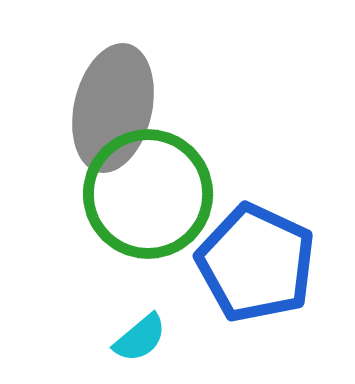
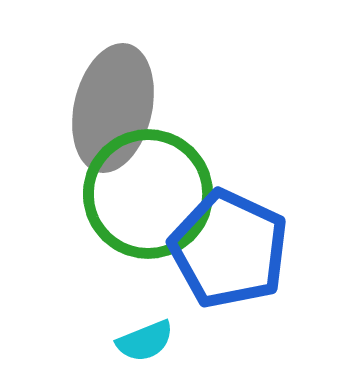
blue pentagon: moved 27 px left, 14 px up
cyan semicircle: moved 5 px right, 3 px down; rotated 18 degrees clockwise
